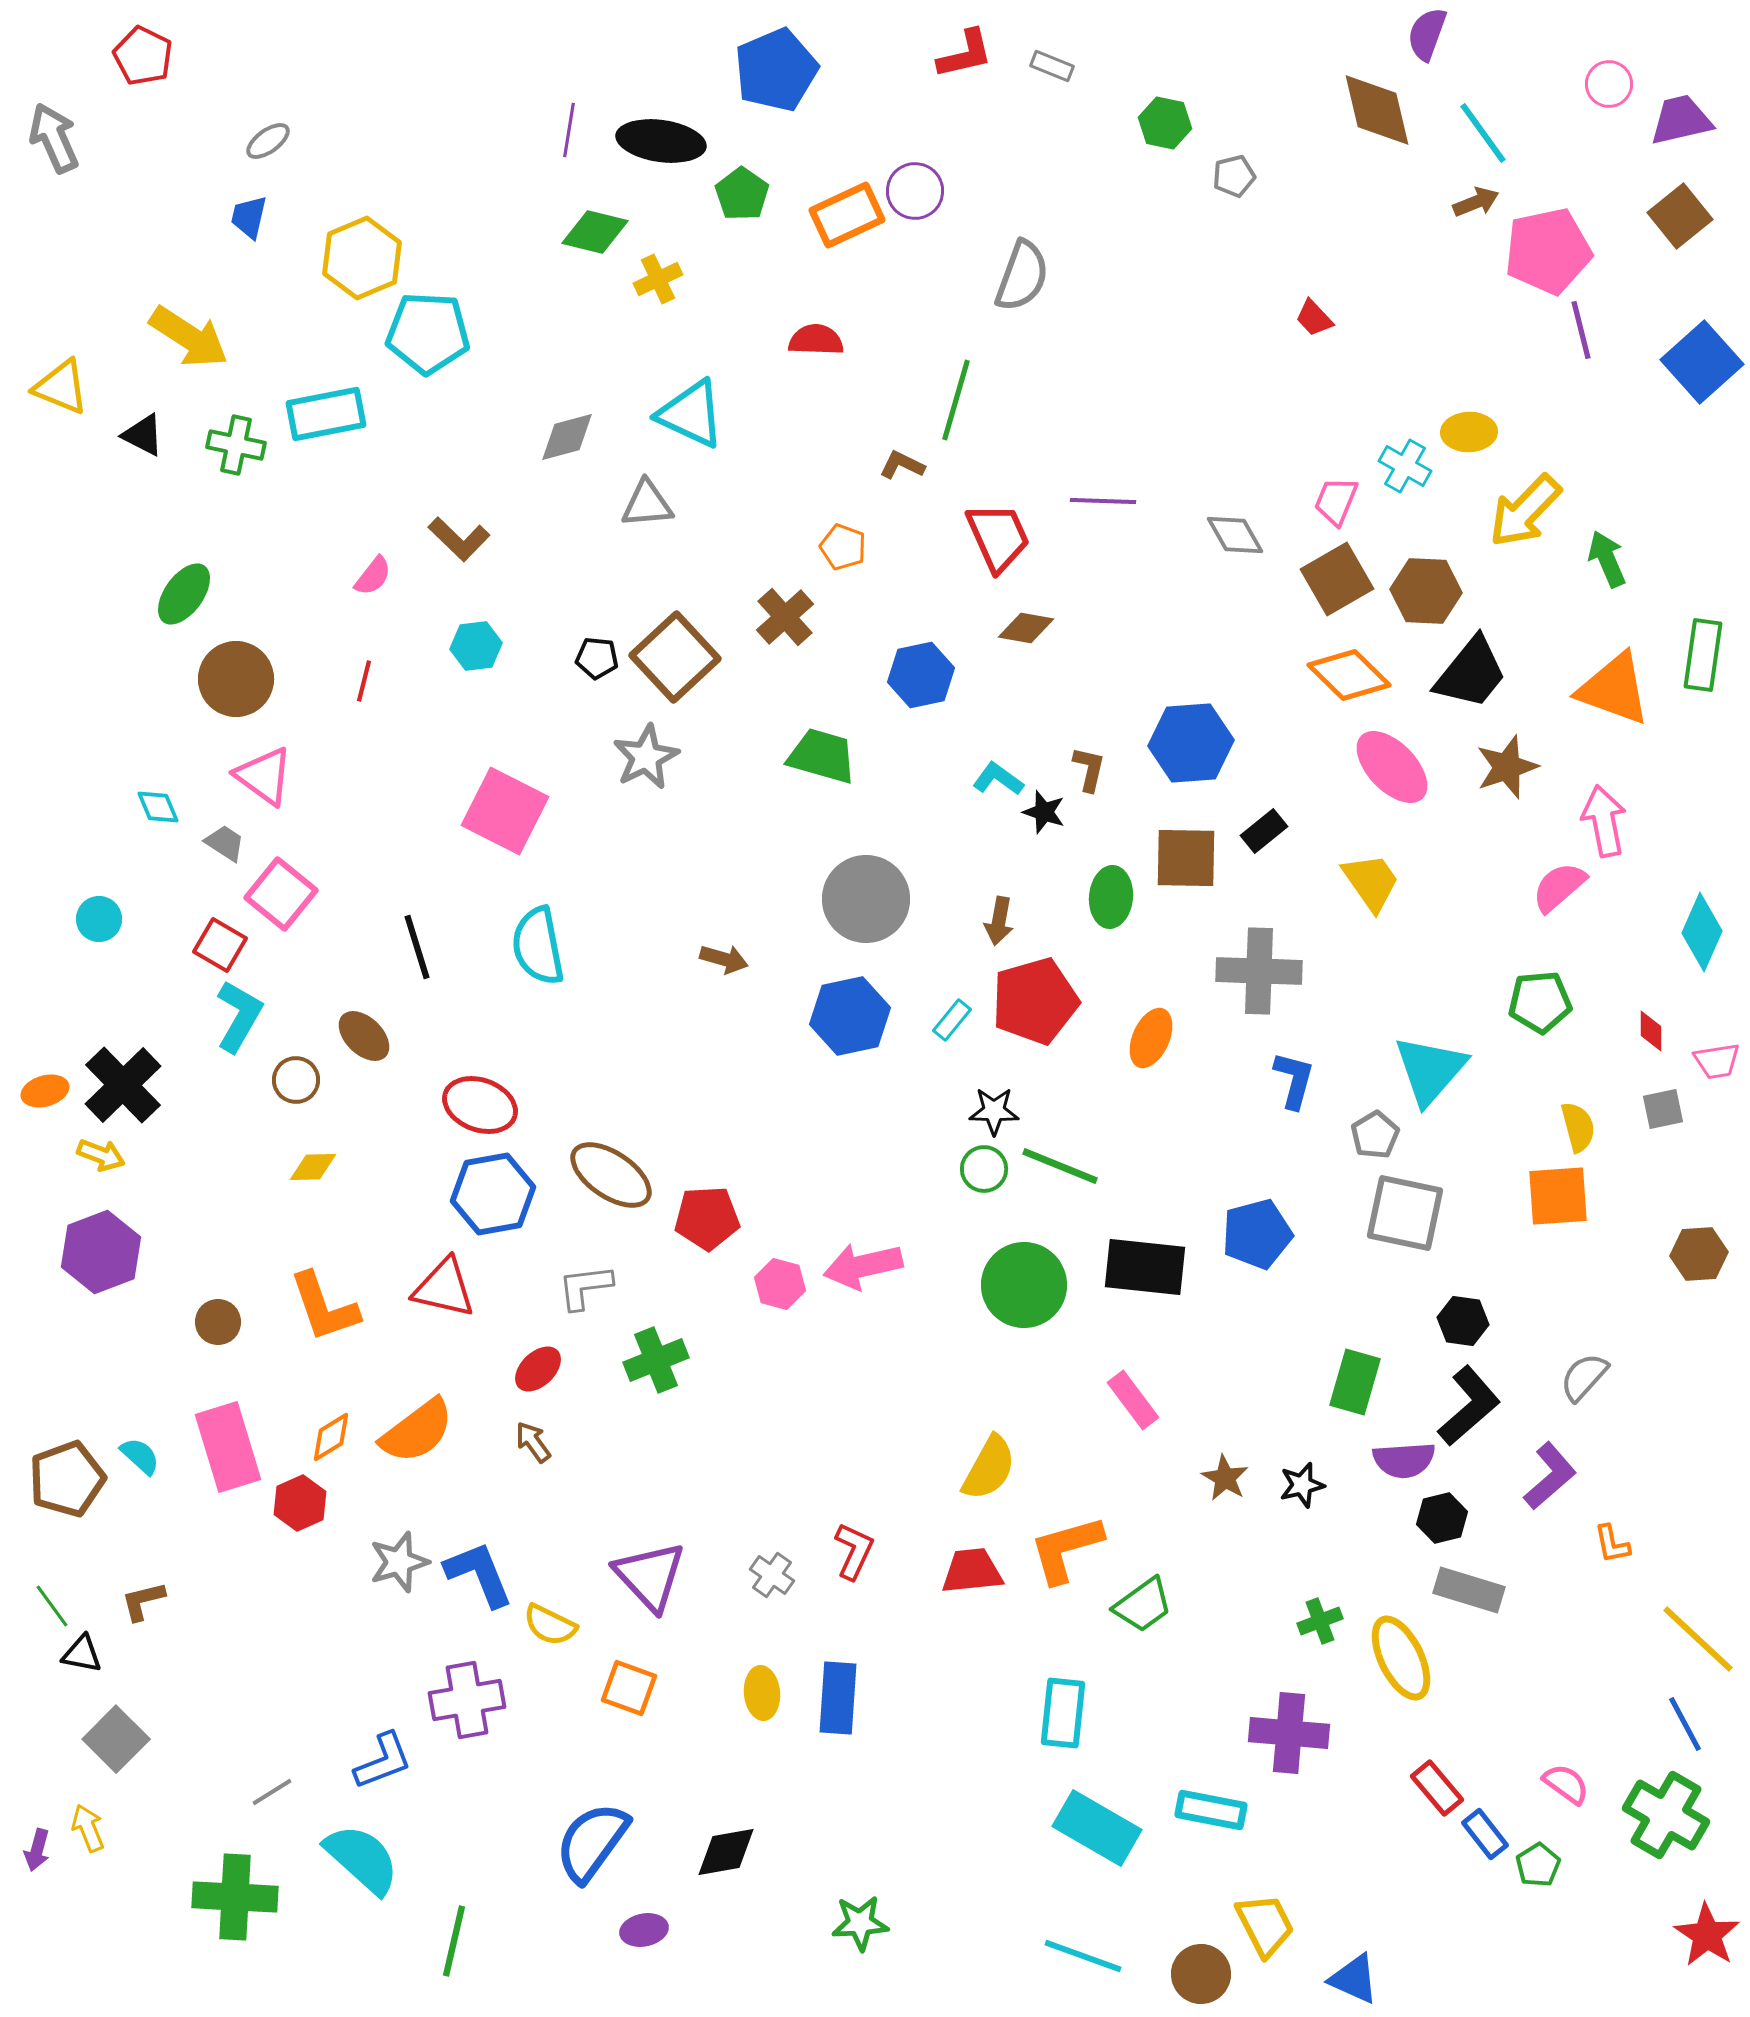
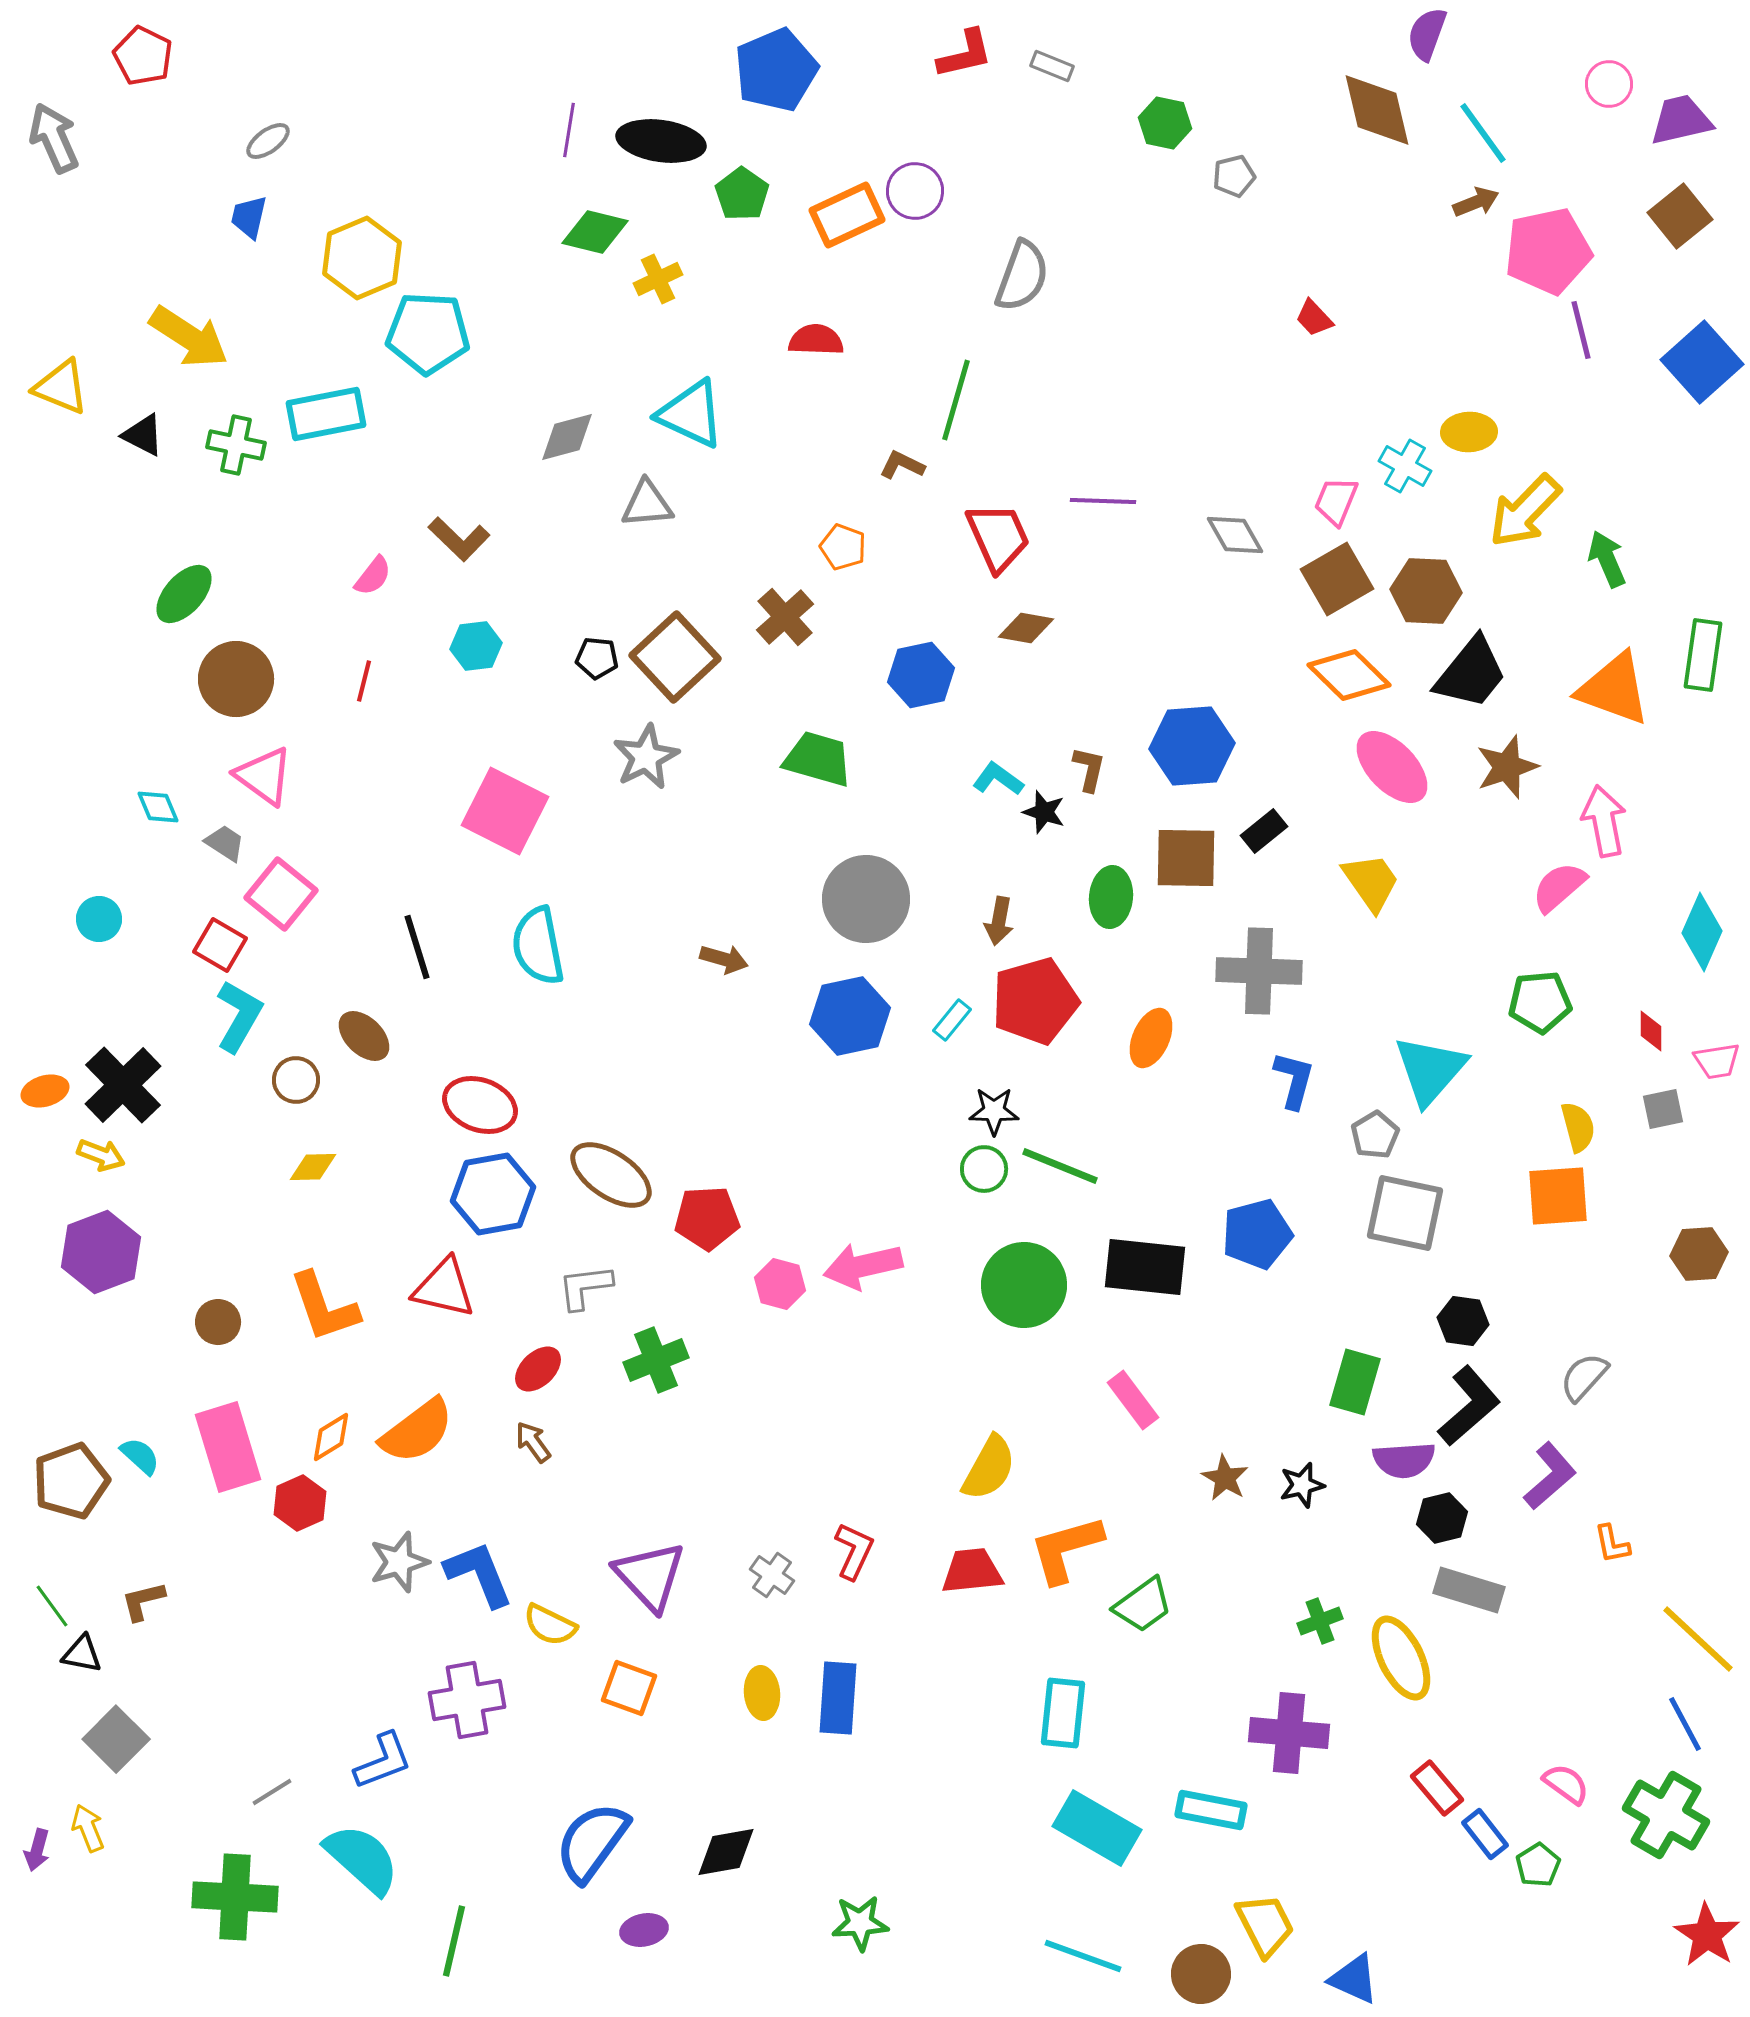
green ellipse at (184, 594): rotated 6 degrees clockwise
blue hexagon at (1191, 743): moved 1 px right, 3 px down
green trapezoid at (822, 756): moved 4 px left, 3 px down
brown pentagon at (67, 1479): moved 4 px right, 2 px down
